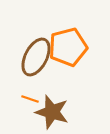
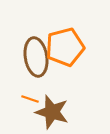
orange pentagon: moved 3 px left
brown ellipse: rotated 36 degrees counterclockwise
